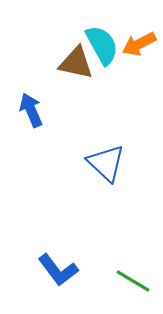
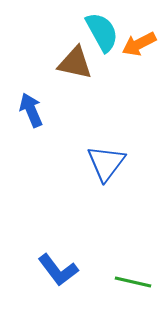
cyan semicircle: moved 13 px up
brown triangle: moved 1 px left
blue triangle: rotated 24 degrees clockwise
green line: moved 1 px down; rotated 18 degrees counterclockwise
